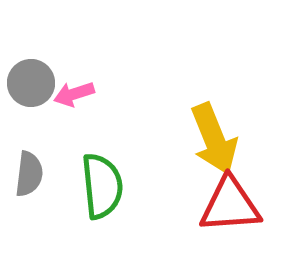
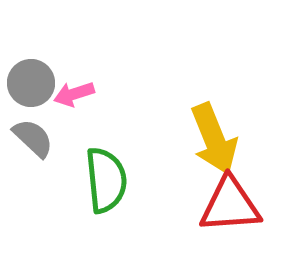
gray semicircle: moved 4 px right, 36 px up; rotated 54 degrees counterclockwise
green semicircle: moved 4 px right, 6 px up
